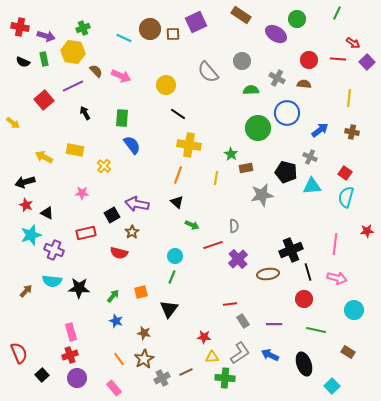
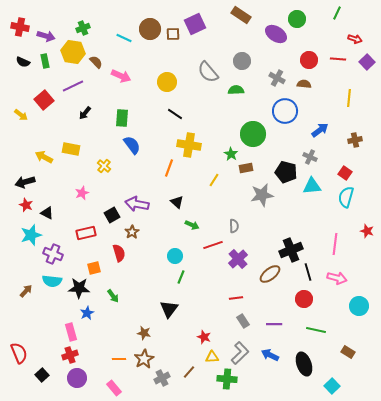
purple square at (196, 22): moved 1 px left, 2 px down
red arrow at (353, 43): moved 2 px right, 4 px up; rotated 16 degrees counterclockwise
green rectangle at (44, 59): moved 1 px right, 2 px down
brown semicircle at (96, 71): moved 9 px up
yellow circle at (166, 85): moved 1 px right, 3 px up
green semicircle at (251, 90): moved 15 px left
black arrow at (85, 113): rotated 112 degrees counterclockwise
blue circle at (287, 113): moved 2 px left, 2 px up
black line at (178, 114): moved 3 px left
yellow arrow at (13, 123): moved 8 px right, 8 px up
green circle at (258, 128): moved 5 px left, 6 px down
brown cross at (352, 132): moved 3 px right, 8 px down; rotated 24 degrees counterclockwise
yellow rectangle at (75, 150): moved 4 px left, 1 px up
orange line at (178, 175): moved 9 px left, 7 px up
yellow line at (216, 178): moved 2 px left, 2 px down; rotated 24 degrees clockwise
pink star at (82, 193): rotated 24 degrees counterclockwise
red star at (367, 231): rotated 24 degrees clockwise
purple cross at (54, 250): moved 1 px left, 4 px down
red semicircle at (119, 253): rotated 120 degrees counterclockwise
brown ellipse at (268, 274): moved 2 px right; rotated 30 degrees counterclockwise
green line at (172, 277): moved 9 px right
orange square at (141, 292): moved 47 px left, 24 px up
green arrow at (113, 296): rotated 104 degrees clockwise
red line at (230, 304): moved 6 px right, 6 px up
cyan circle at (354, 310): moved 5 px right, 4 px up
blue star at (116, 321): moved 29 px left, 8 px up; rotated 24 degrees clockwise
red star at (204, 337): rotated 16 degrees clockwise
gray L-shape at (240, 353): rotated 10 degrees counterclockwise
orange line at (119, 359): rotated 56 degrees counterclockwise
brown line at (186, 372): moved 3 px right; rotated 24 degrees counterclockwise
green cross at (225, 378): moved 2 px right, 1 px down
